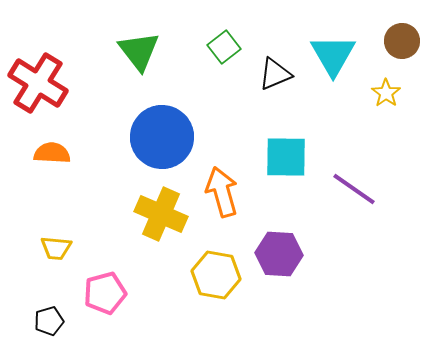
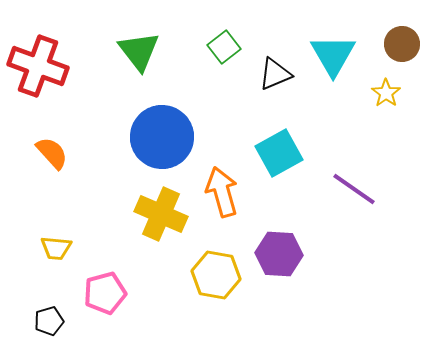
brown circle: moved 3 px down
red cross: moved 17 px up; rotated 12 degrees counterclockwise
orange semicircle: rotated 45 degrees clockwise
cyan square: moved 7 px left, 4 px up; rotated 30 degrees counterclockwise
